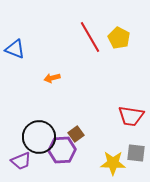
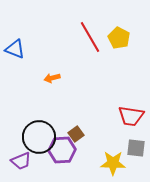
gray square: moved 5 px up
